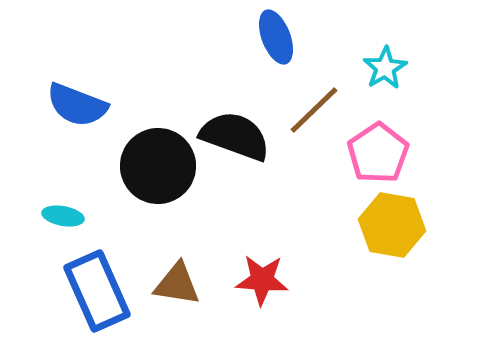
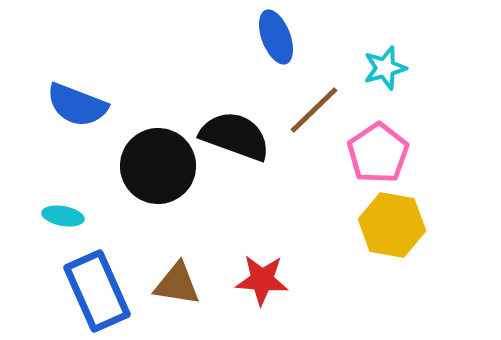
cyan star: rotated 15 degrees clockwise
